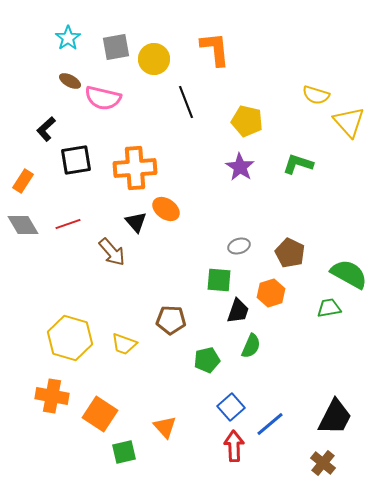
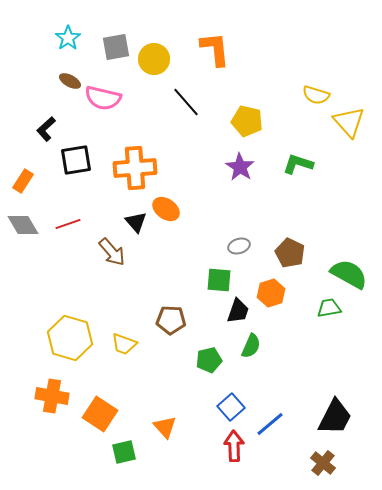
black line at (186, 102): rotated 20 degrees counterclockwise
green pentagon at (207, 360): moved 2 px right
